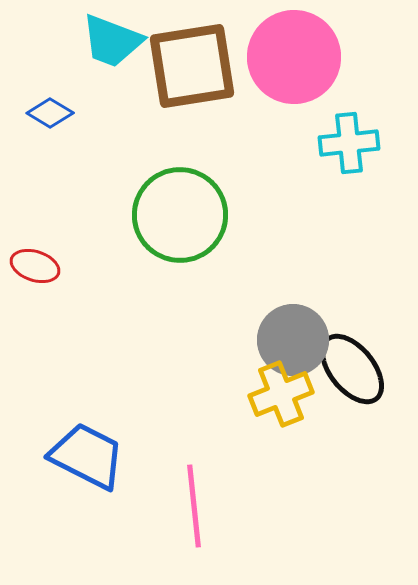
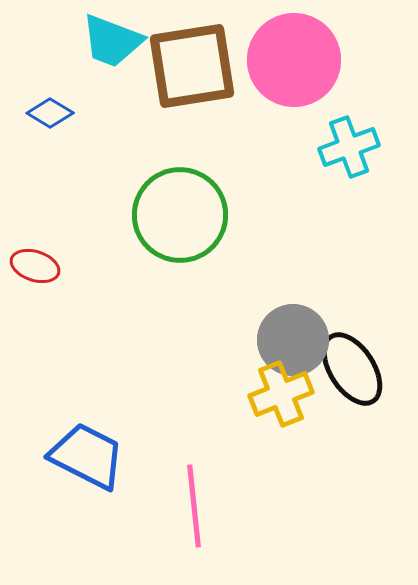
pink circle: moved 3 px down
cyan cross: moved 4 px down; rotated 14 degrees counterclockwise
black ellipse: rotated 6 degrees clockwise
